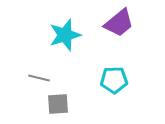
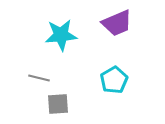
purple trapezoid: moved 2 px left; rotated 16 degrees clockwise
cyan star: moved 4 px left; rotated 12 degrees clockwise
cyan pentagon: rotated 28 degrees counterclockwise
